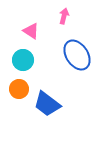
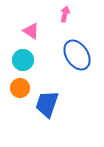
pink arrow: moved 1 px right, 2 px up
orange circle: moved 1 px right, 1 px up
blue trapezoid: rotated 72 degrees clockwise
